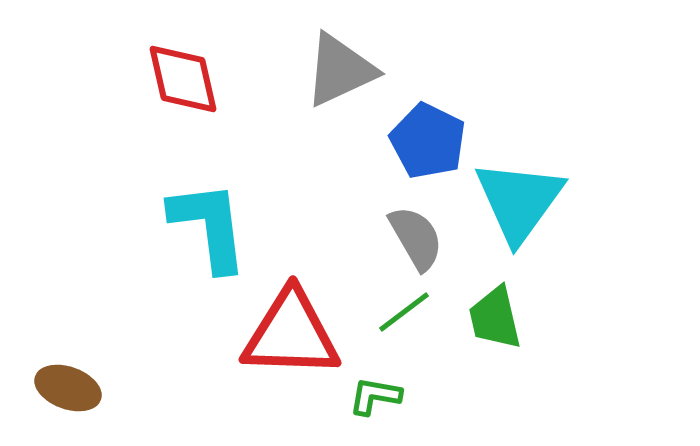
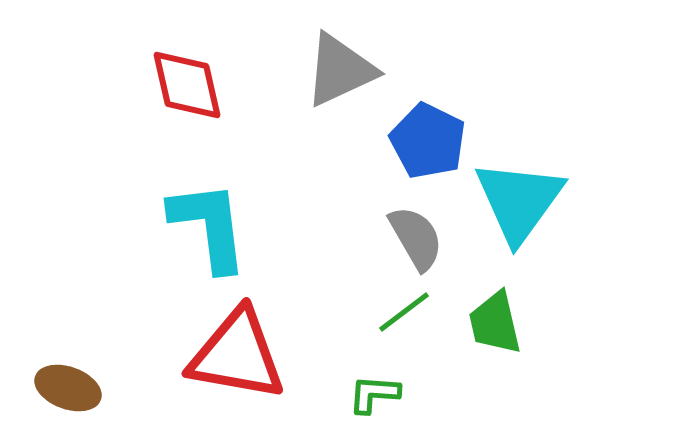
red diamond: moved 4 px right, 6 px down
green trapezoid: moved 5 px down
red triangle: moved 54 px left, 21 px down; rotated 8 degrees clockwise
green L-shape: moved 1 px left, 2 px up; rotated 6 degrees counterclockwise
